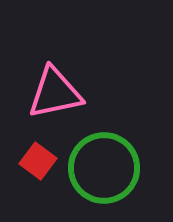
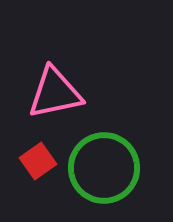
red square: rotated 18 degrees clockwise
